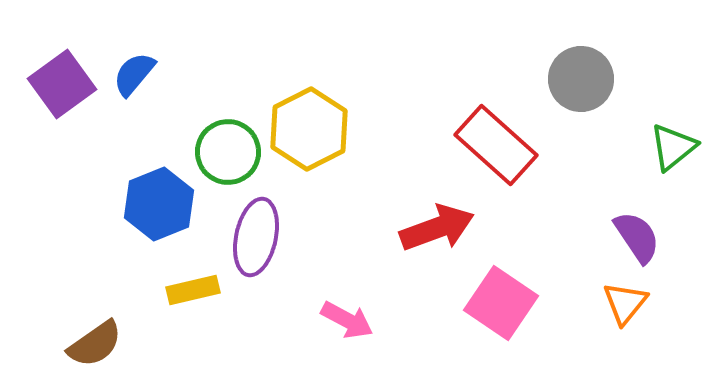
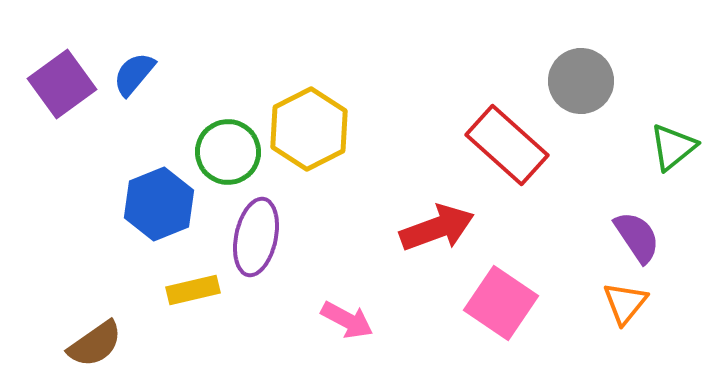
gray circle: moved 2 px down
red rectangle: moved 11 px right
